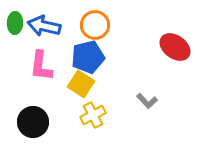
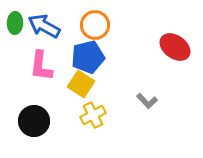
blue arrow: rotated 16 degrees clockwise
black circle: moved 1 px right, 1 px up
